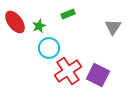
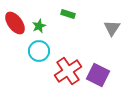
green rectangle: rotated 40 degrees clockwise
red ellipse: moved 1 px down
gray triangle: moved 1 px left, 1 px down
cyan circle: moved 10 px left, 3 px down
